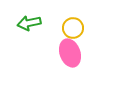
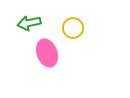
pink ellipse: moved 23 px left
